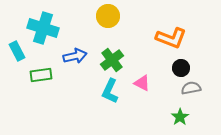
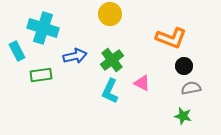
yellow circle: moved 2 px right, 2 px up
black circle: moved 3 px right, 2 px up
green star: moved 3 px right, 1 px up; rotated 24 degrees counterclockwise
